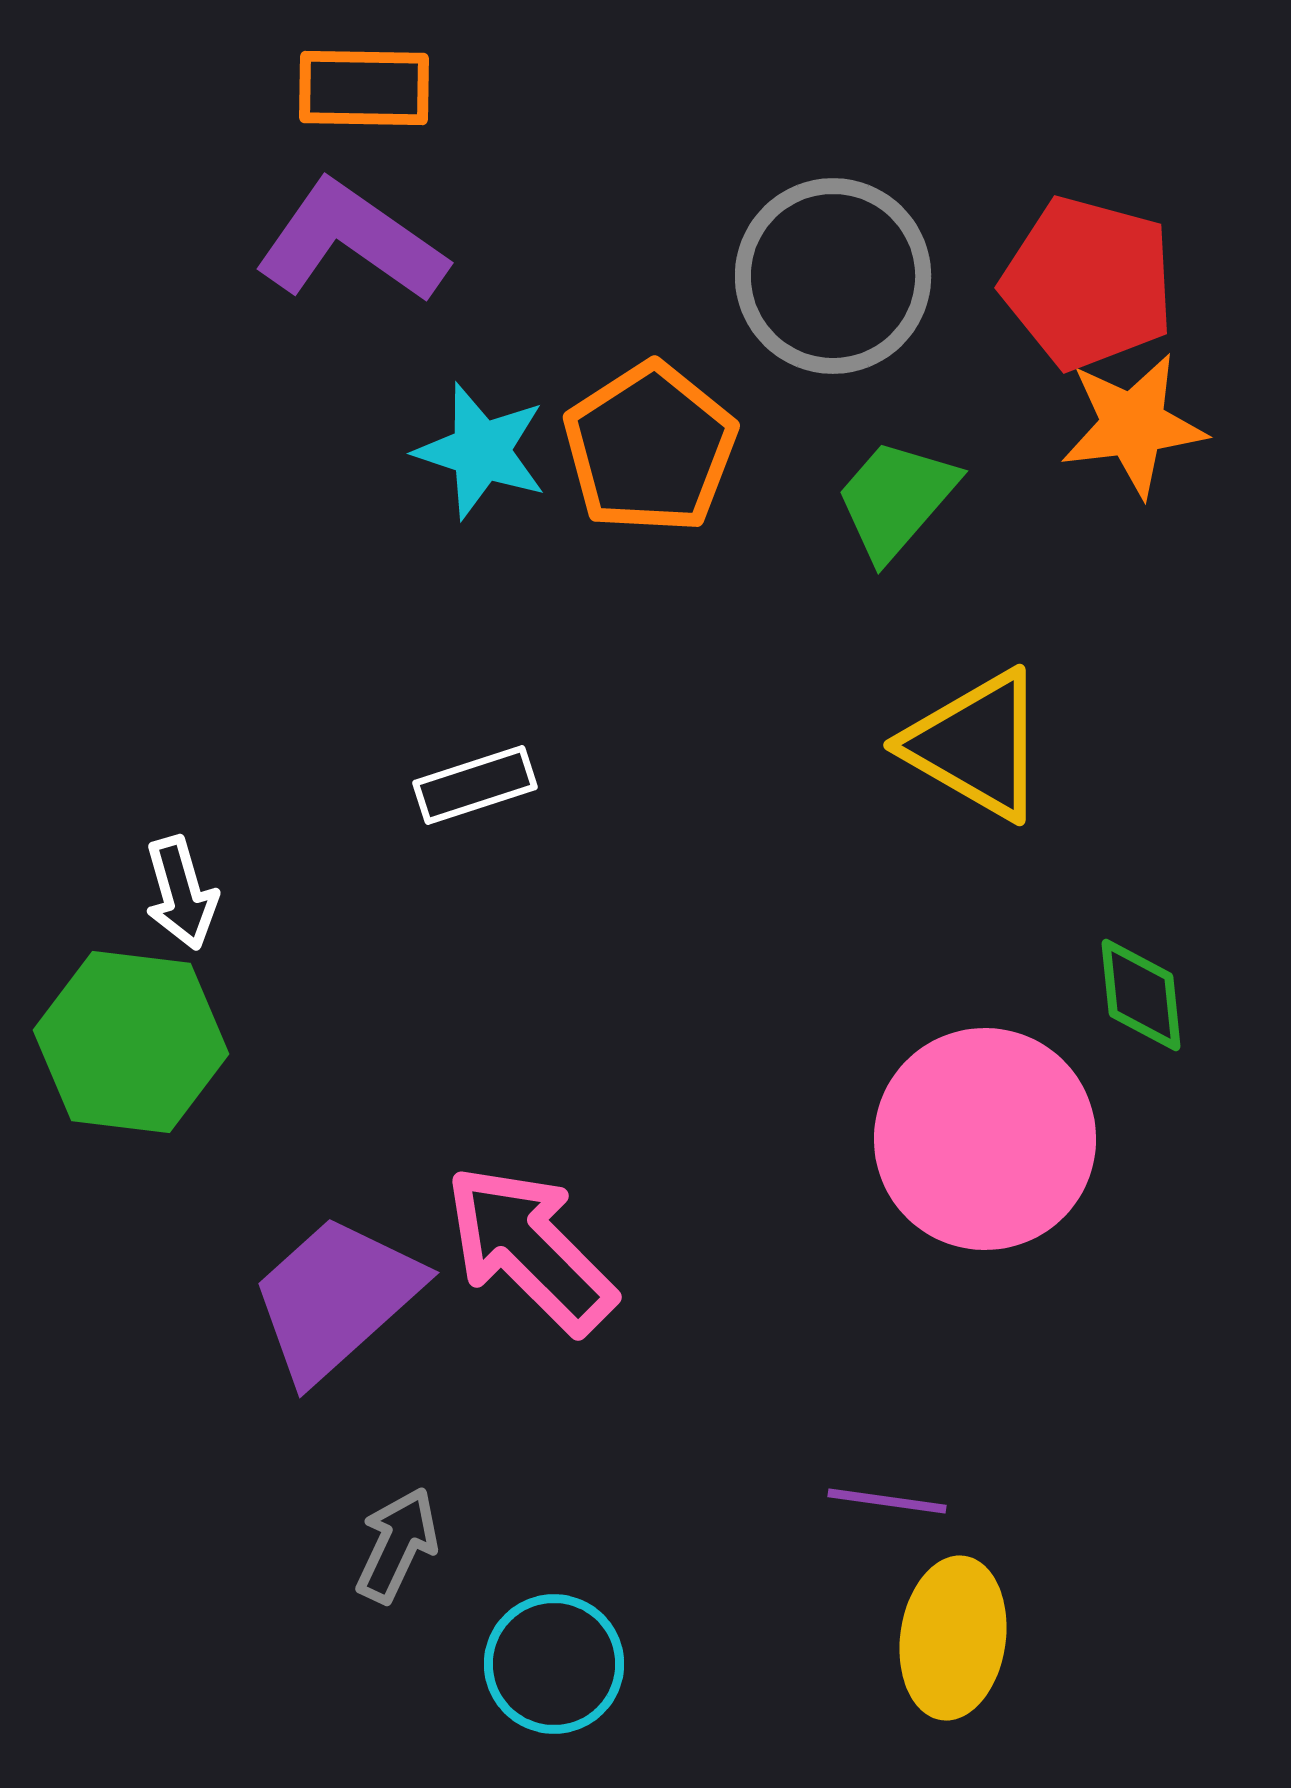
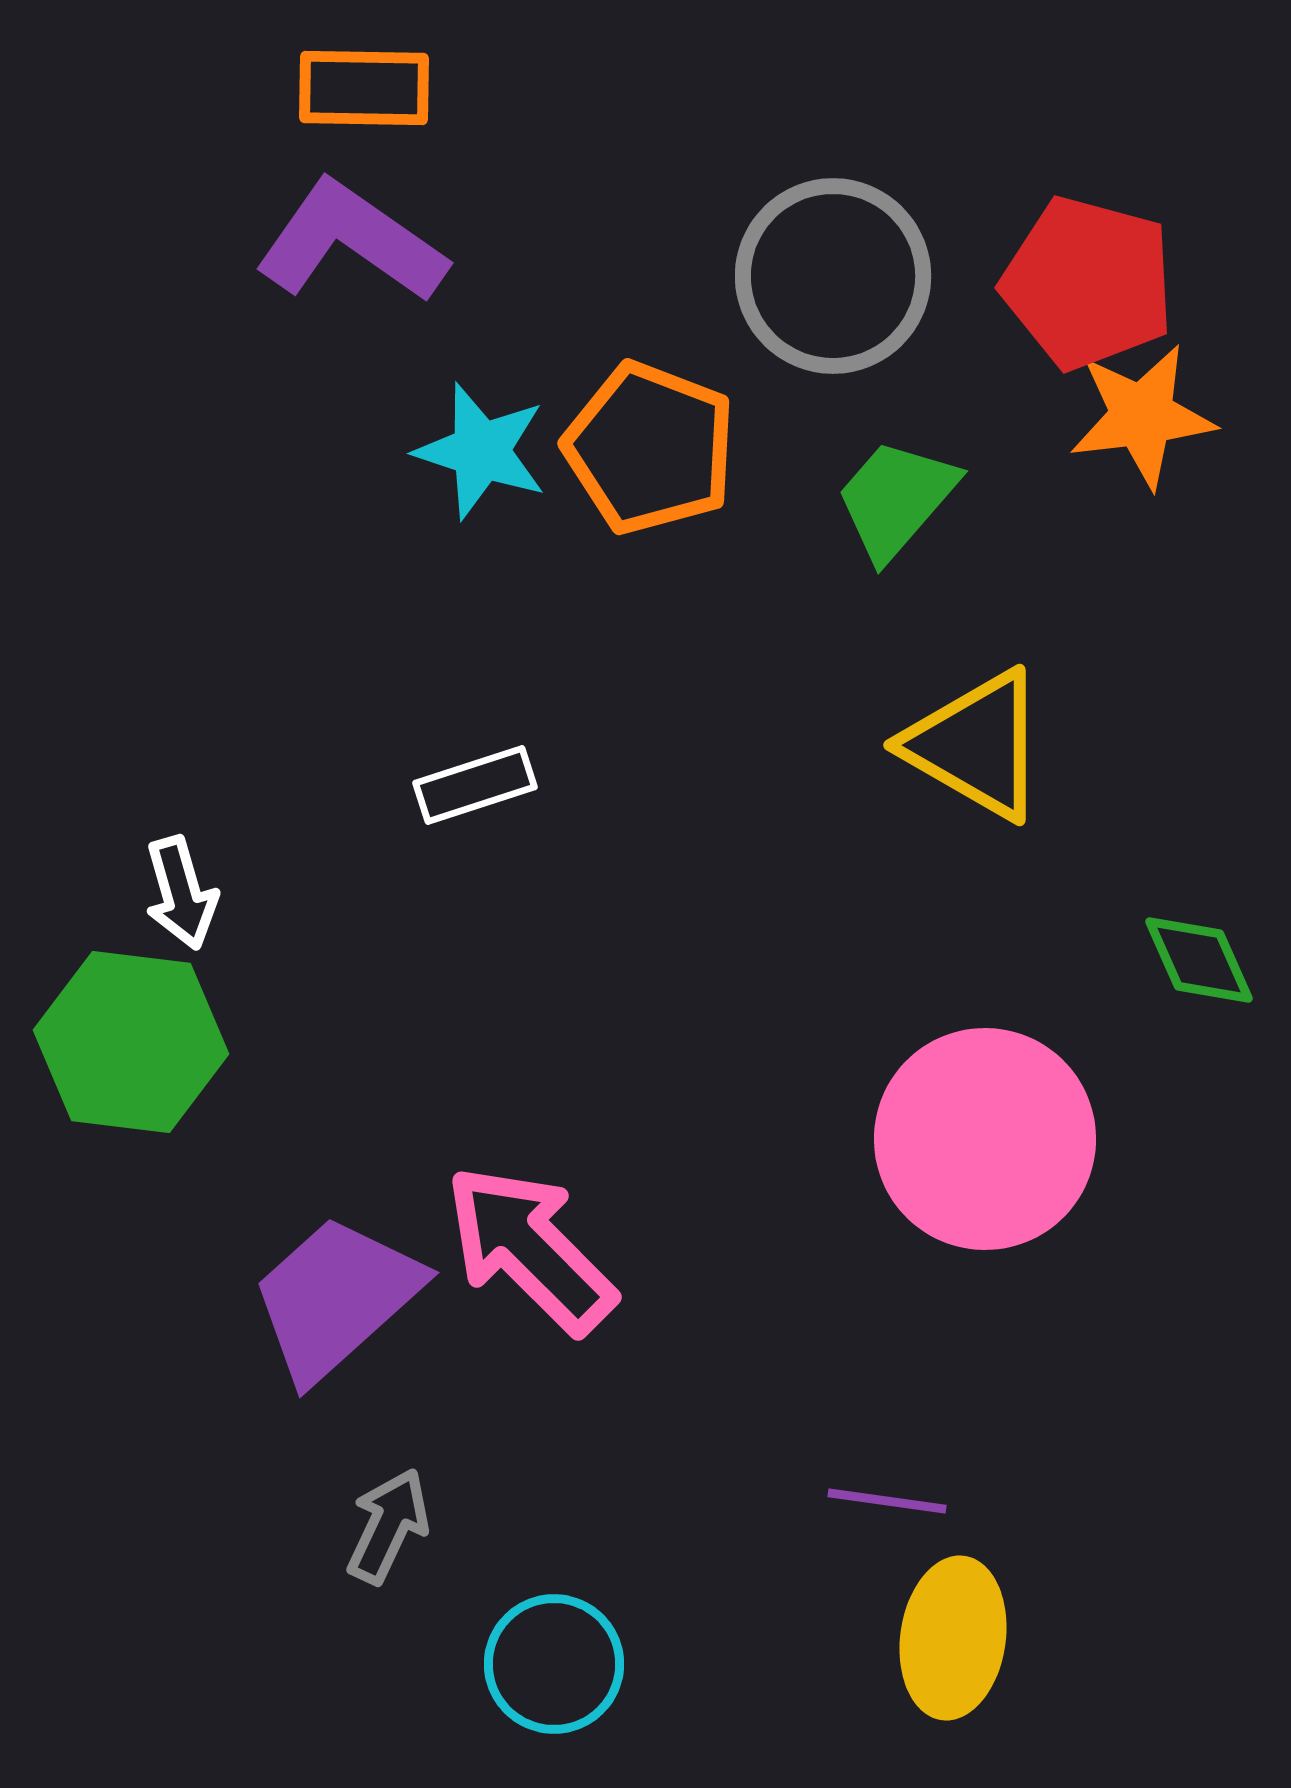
orange star: moved 9 px right, 9 px up
orange pentagon: rotated 18 degrees counterclockwise
green diamond: moved 58 px right, 35 px up; rotated 18 degrees counterclockwise
gray arrow: moved 9 px left, 19 px up
